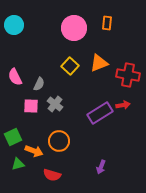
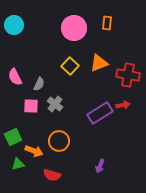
purple arrow: moved 1 px left, 1 px up
